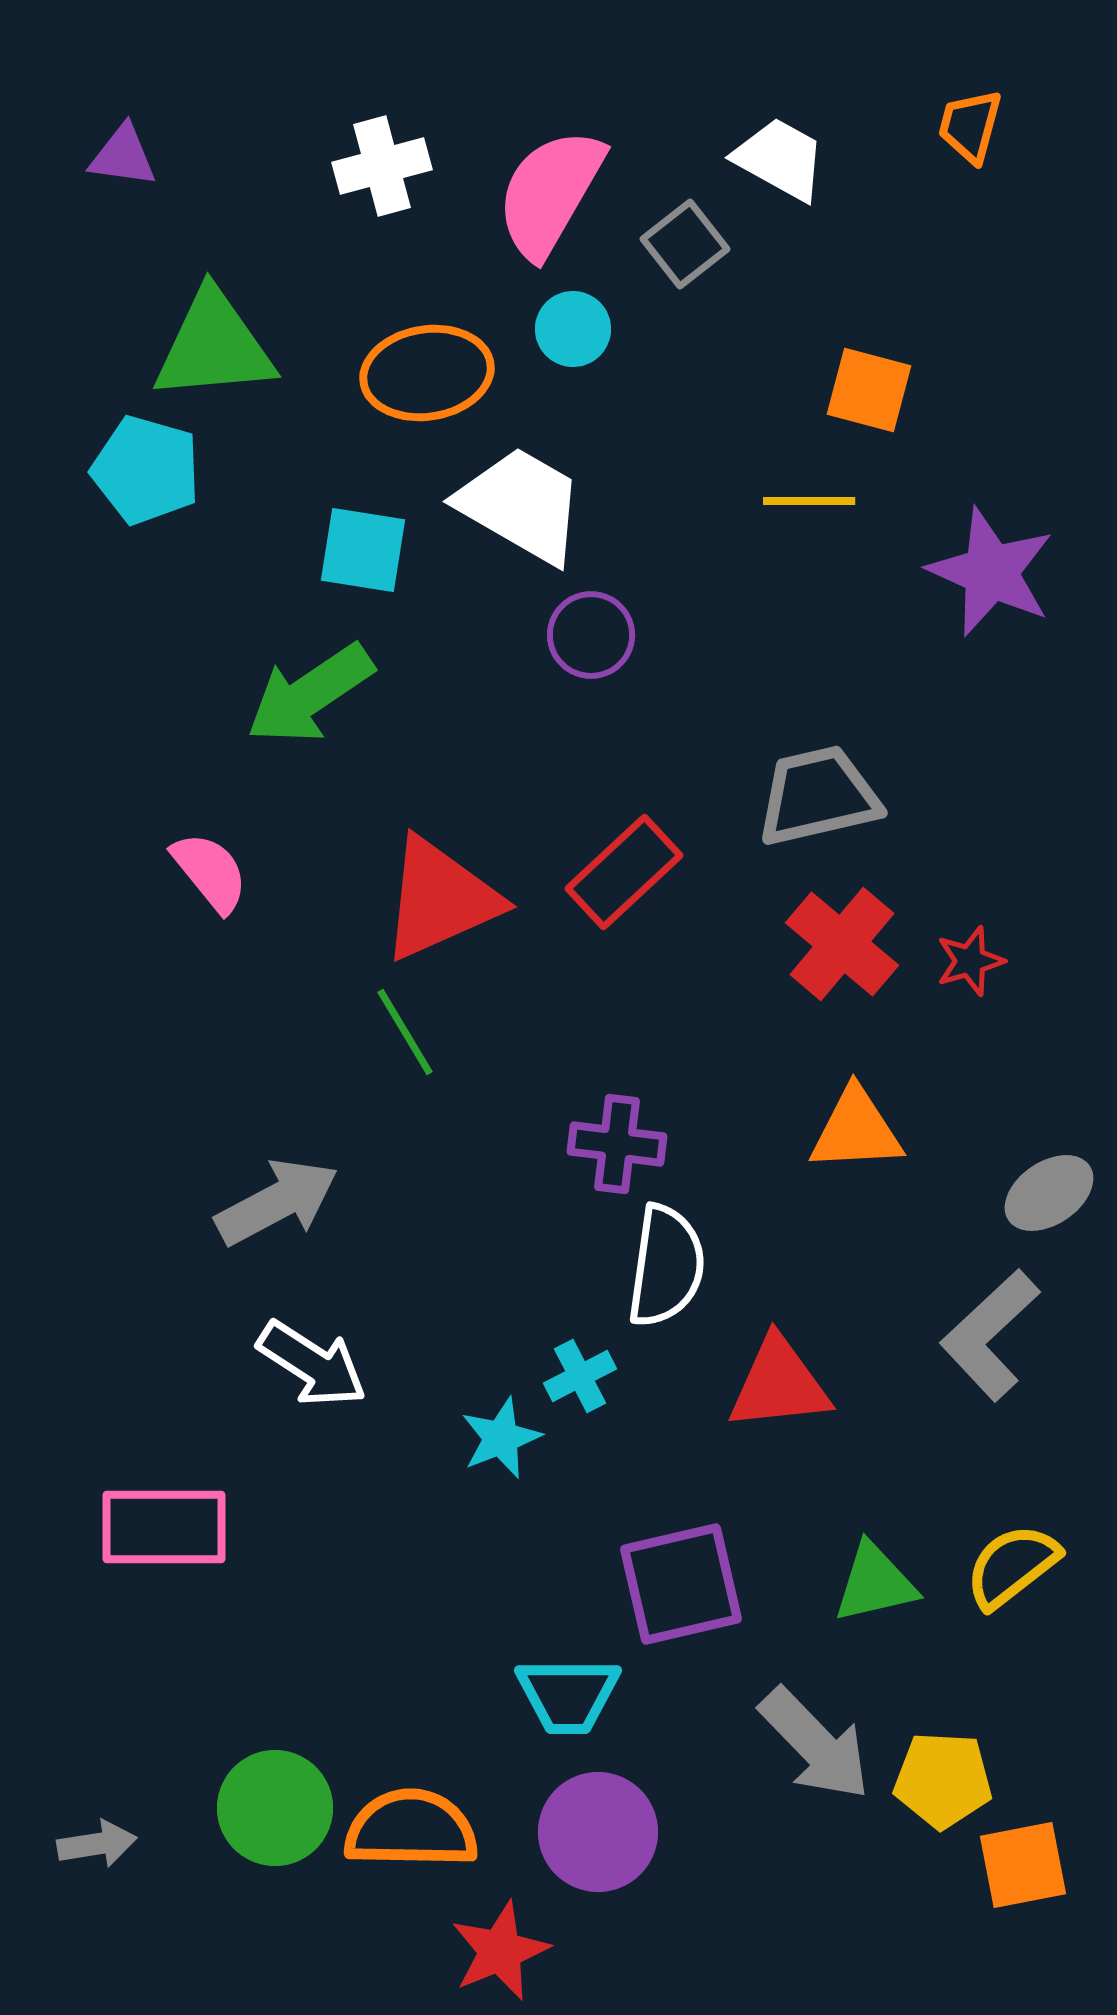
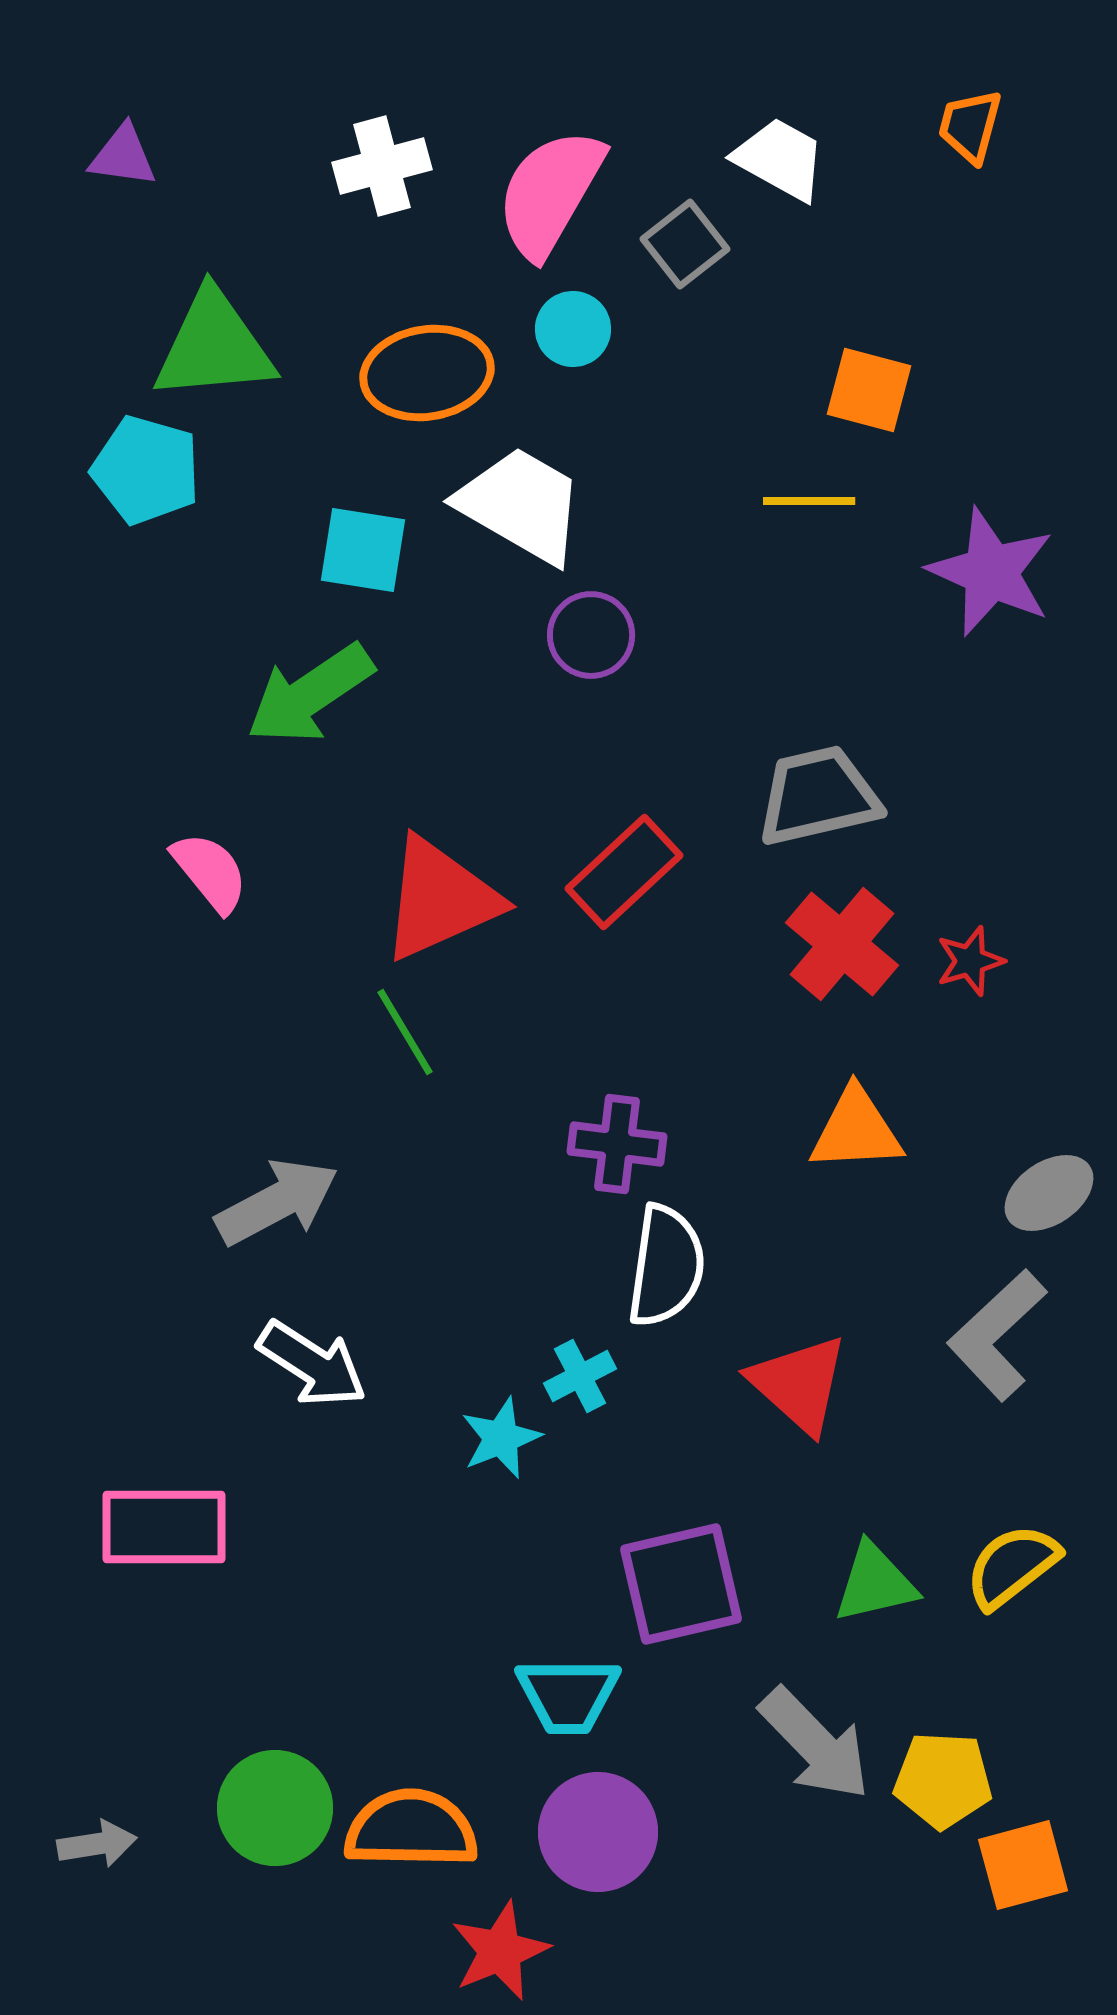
gray L-shape at (990, 1335): moved 7 px right
red triangle at (779, 1384): moved 20 px right; rotated 48 degrees clockwise
orange square at (1023, 1865): rotated 4 degrees counterclockwise
